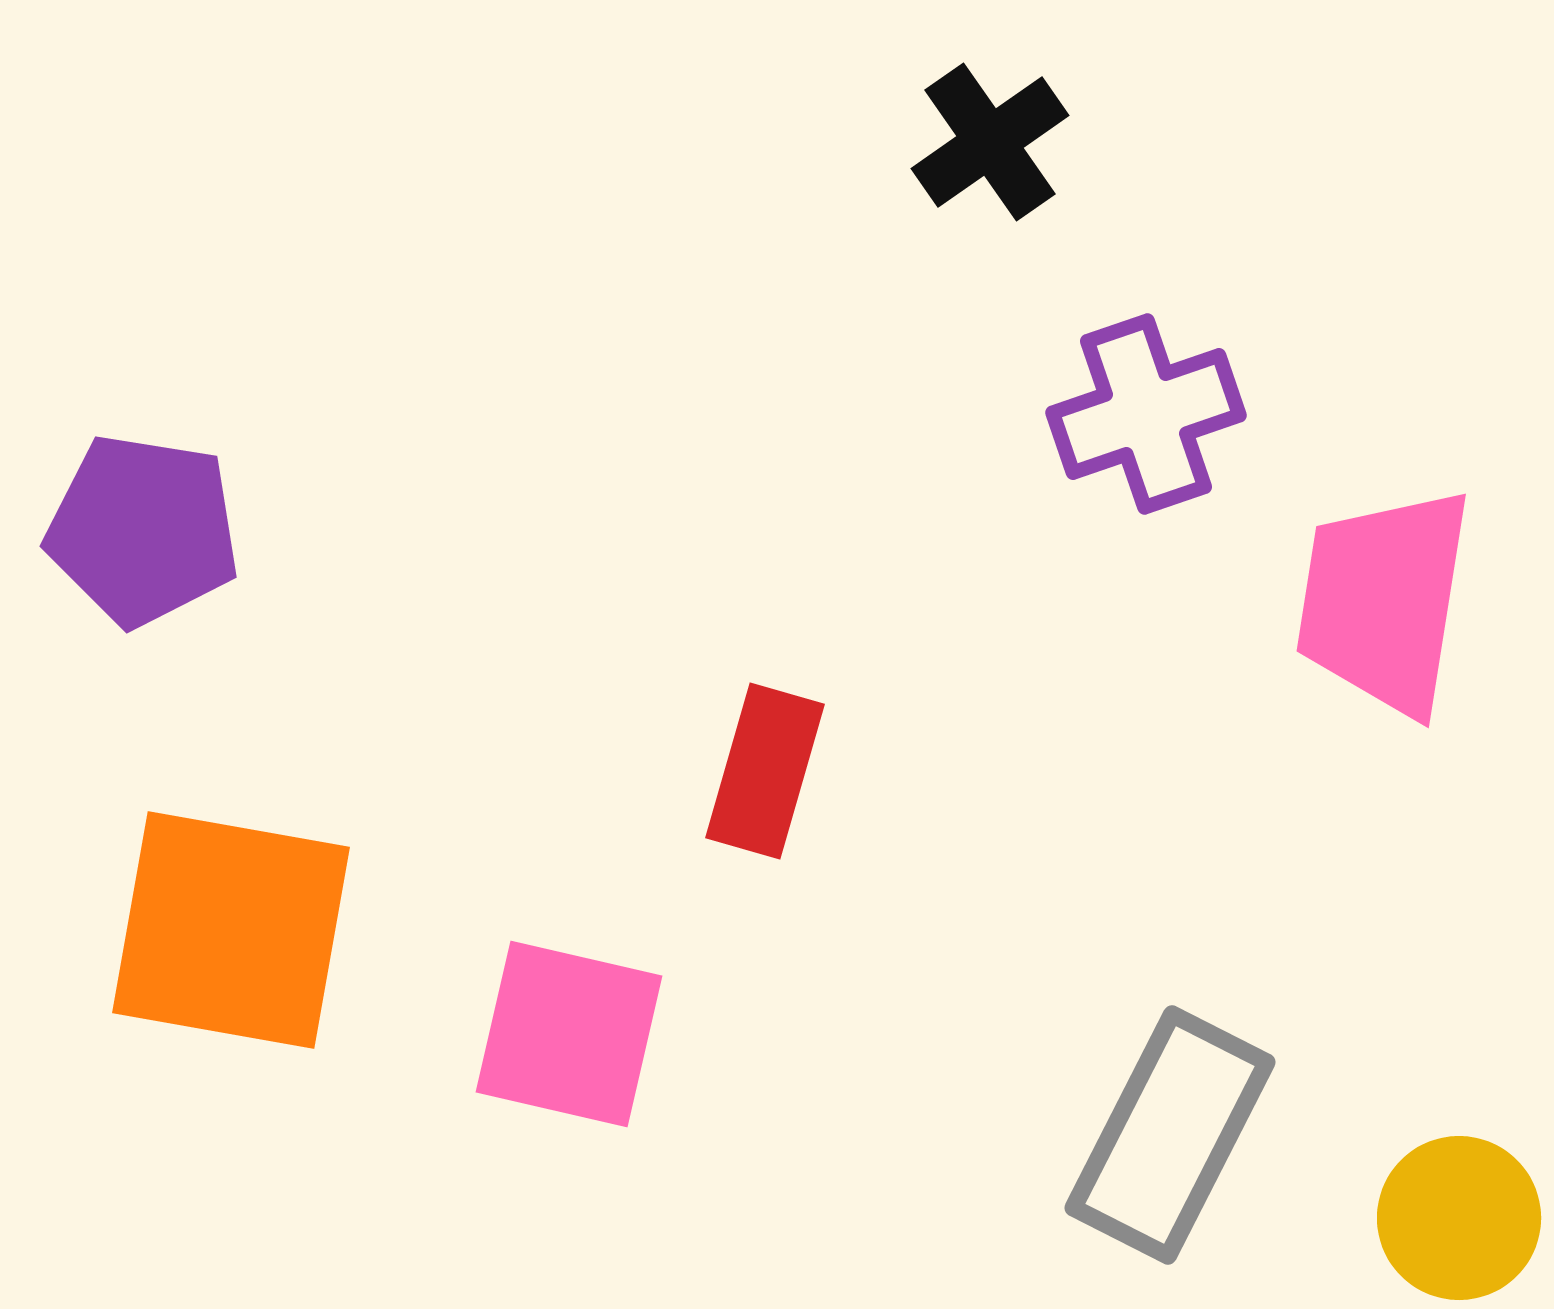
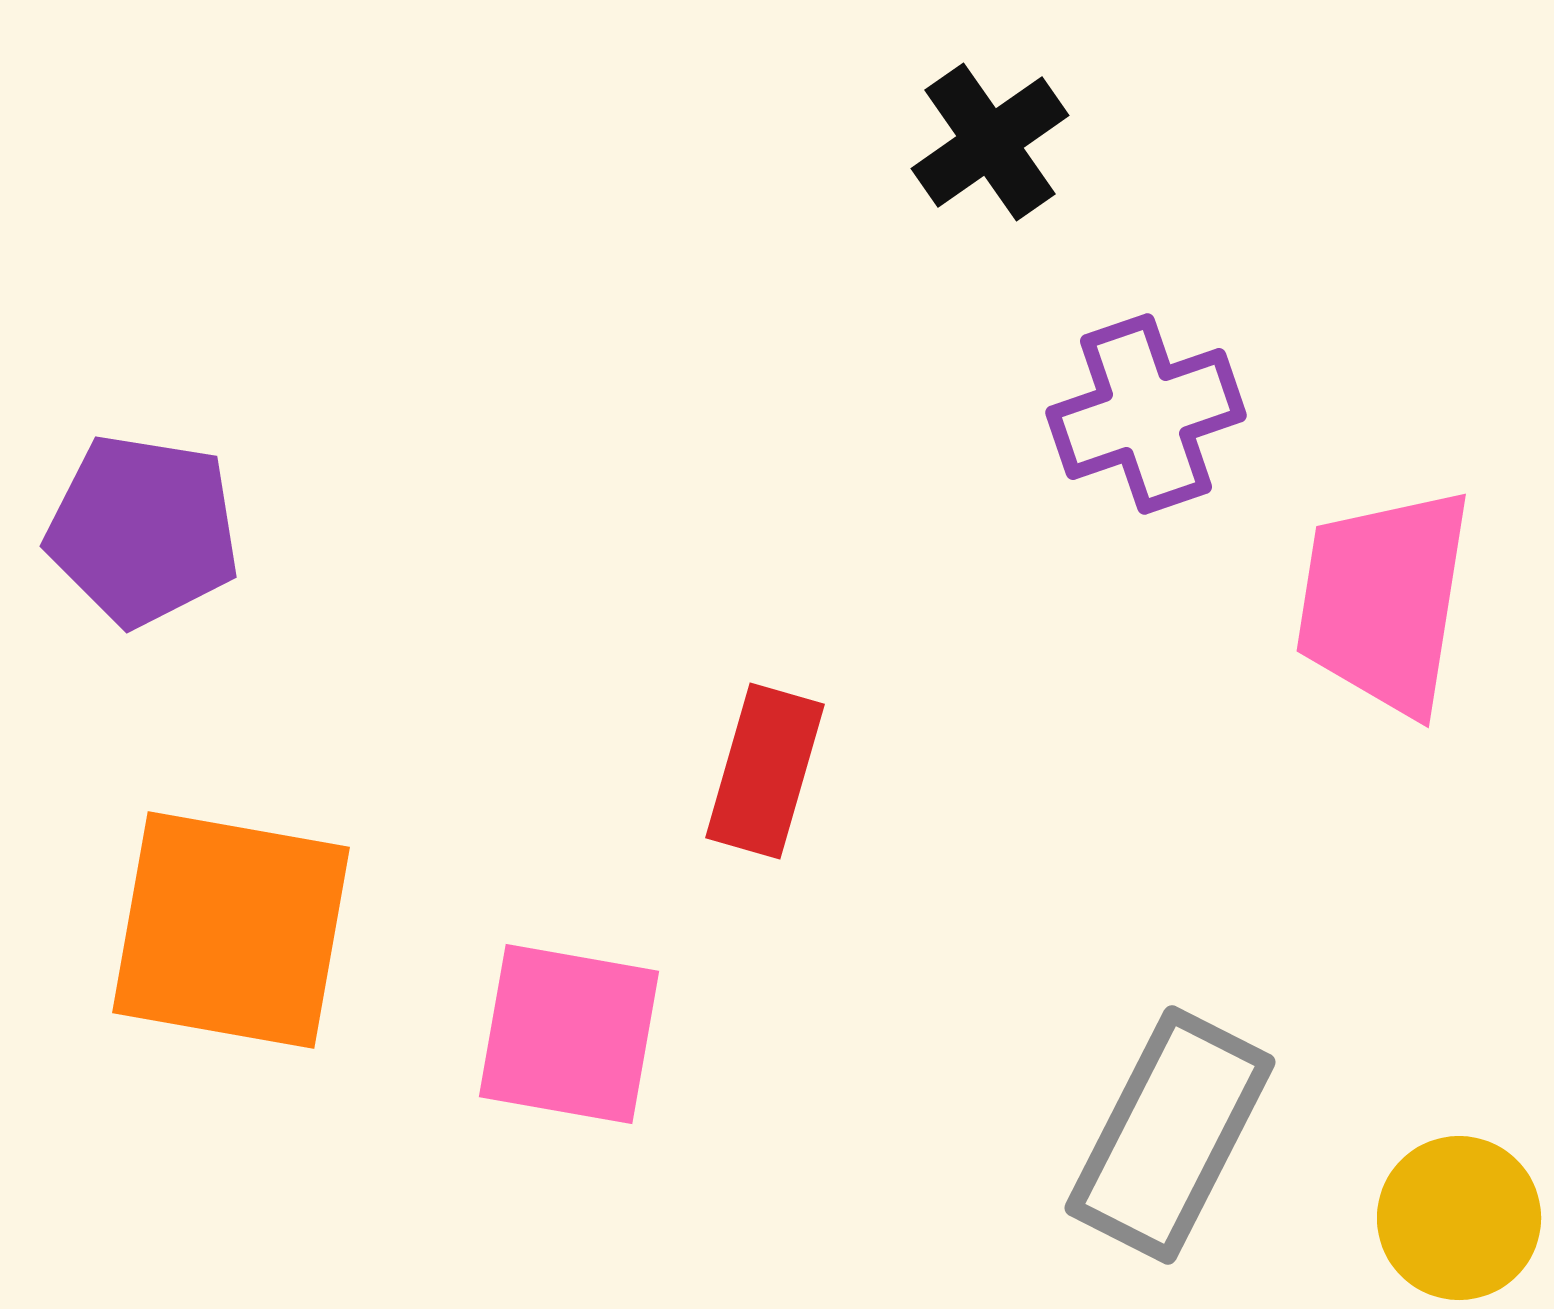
pink square: rotated 3 degrees counterclockwise
